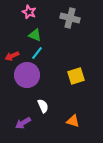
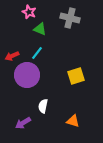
green triangle: moved 5 px right, 6 px up
white semicircle: rotated 144 degrees counterclockwise
